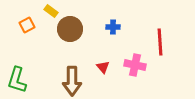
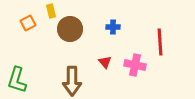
yellow rectangle: rotated 40 degrees clockwise
orange square: moved 1 px right, 2 px up
red triangle: moved 2 px right, 5 px up
